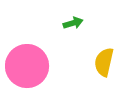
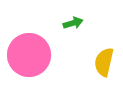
pink circle: moved 2 px right, 11 px up
